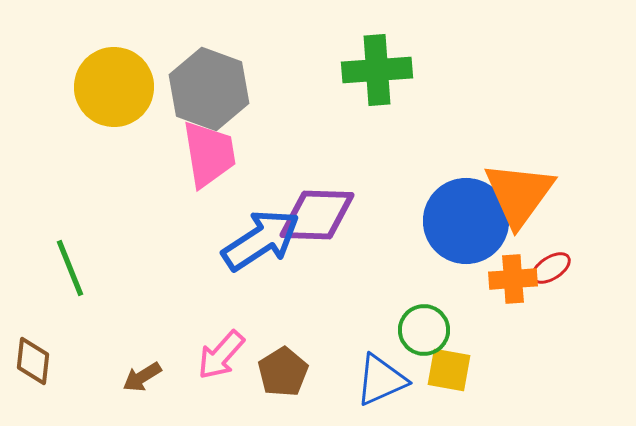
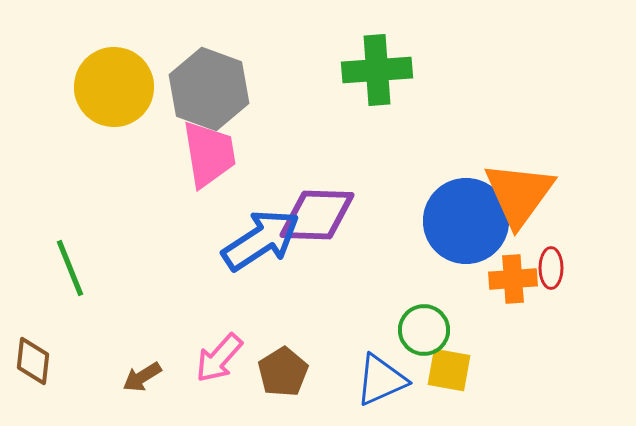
red ellipse: rotated 57 degrees counterclockwise
pink arrow: moved 2 px left, 3 px down
